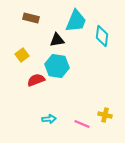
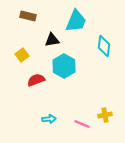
brown rectangle: moved 3 px left, 2 px up
cyan diamond: moved 2 px right, 10 px down
black triangle: moved 5 px left
cyan hexagon: moved 7 px right; rotated 20 degrees clockwise
yellow cross: rotated 24 degrees counterclockwise
